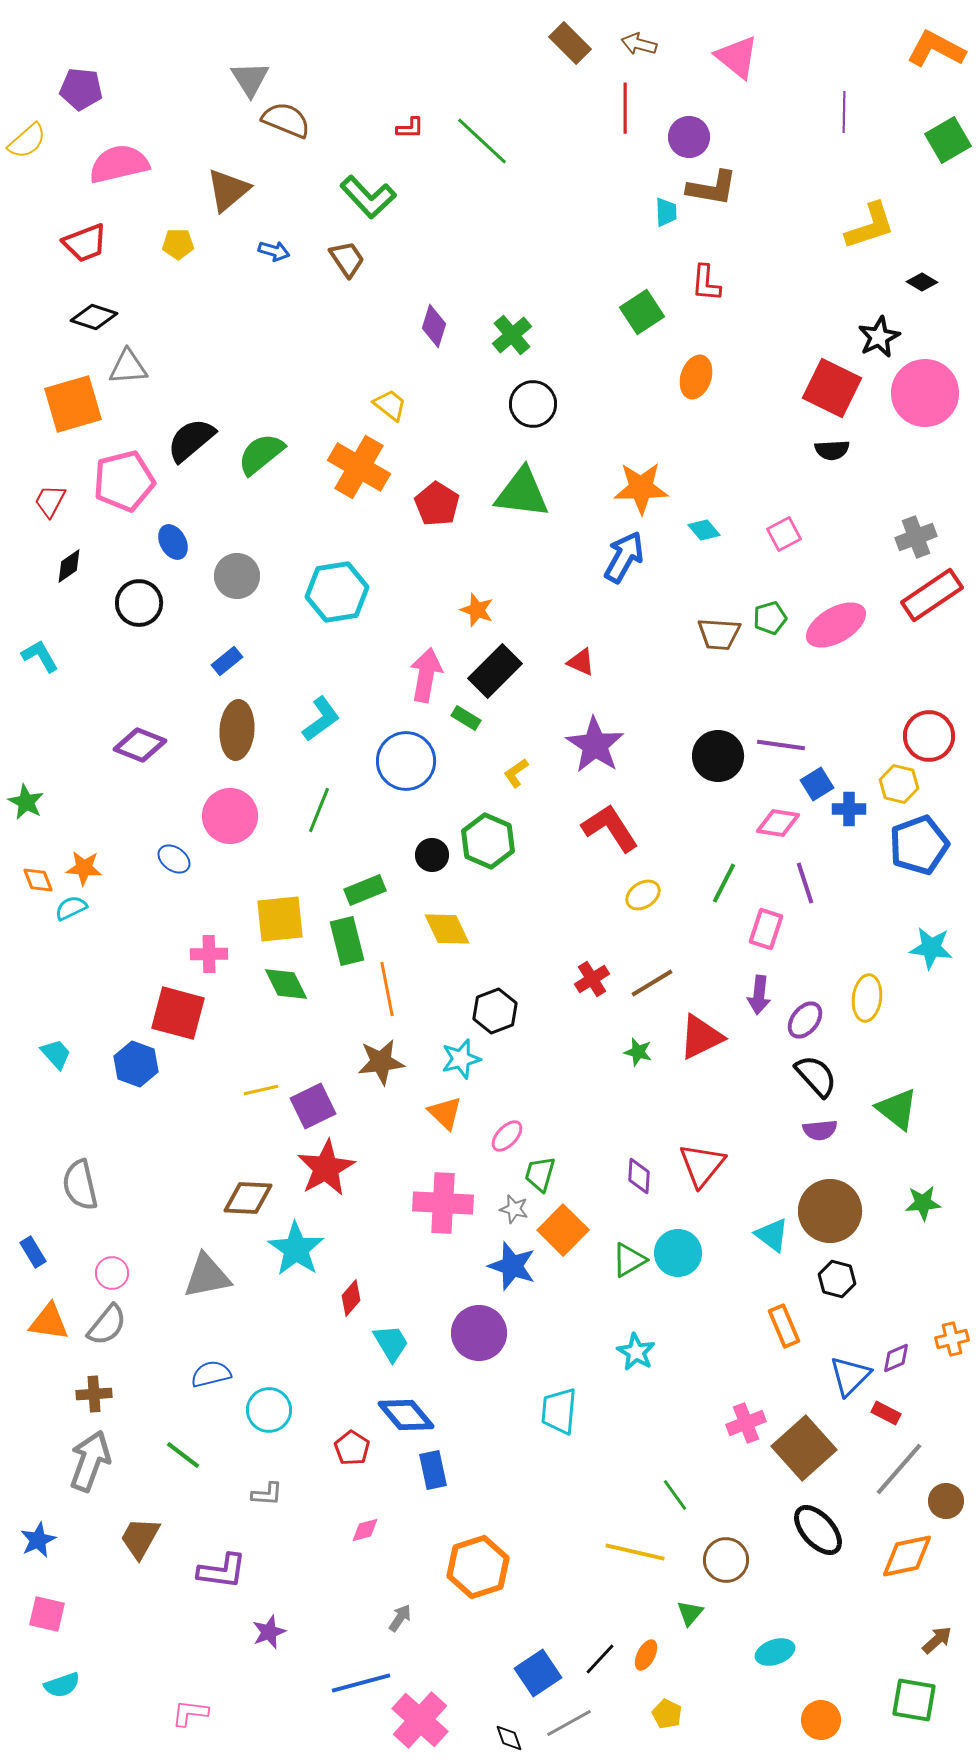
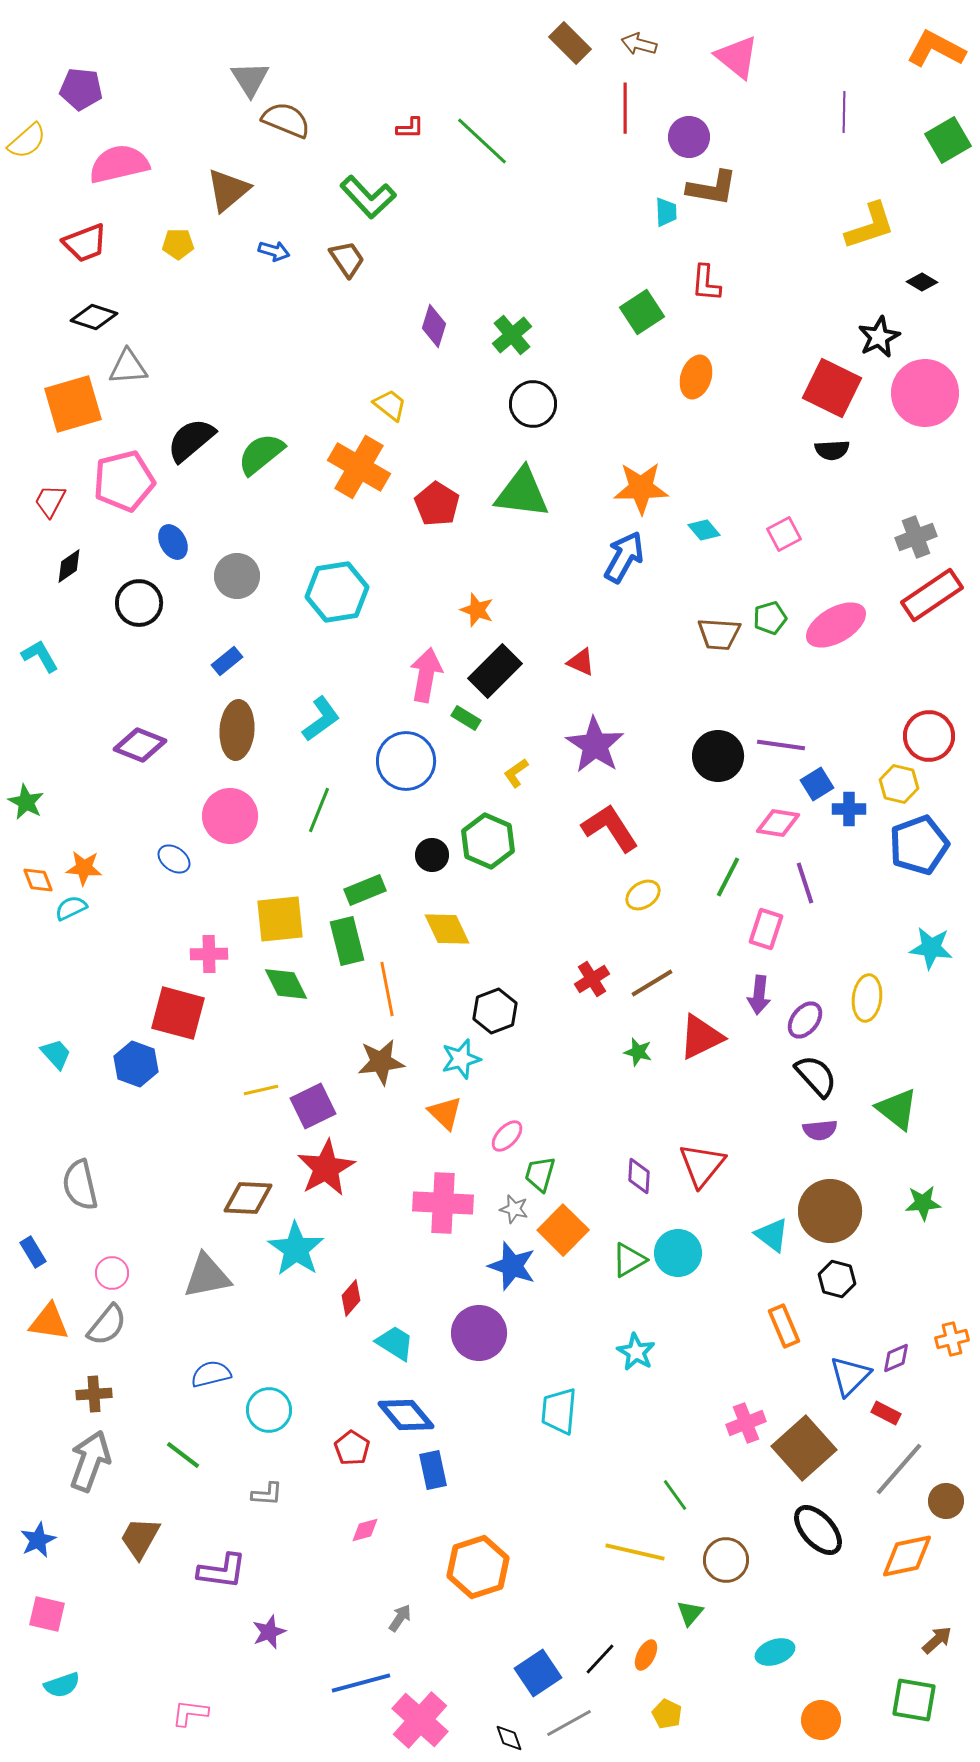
green line at (724, 883): moved 4 px right, 6 px up
cyan trapezoid at (391, 1343): moved 4 px right; rotated 27 degrees counterclockwise
